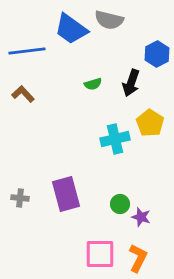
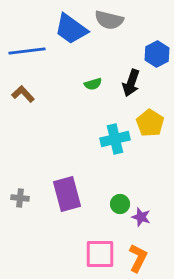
purple rectangle: moved 1 px right
